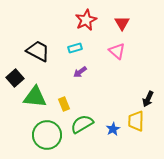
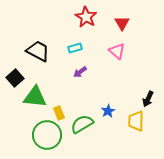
red star: moved 3 px up; rotated 15 degrees counterclockwise
yellow rectangle: moved 5 px left, 9 px down
blue star: moved 5 px left, 18 px up
